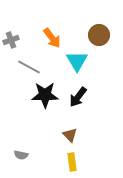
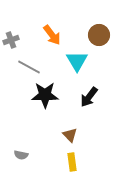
orange arrow: moved 3 px up
black arrow: moved 11 px right
